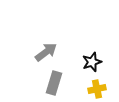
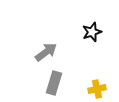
black star: moved 30 px up
